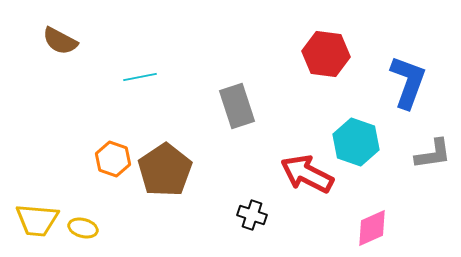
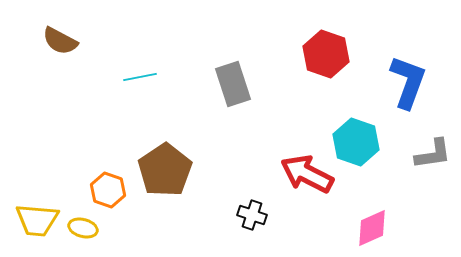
red hexagon: rotated 12 degrees clockwise
gray rectangle: moved 4 px left, 22 px up
orange hexagon: moved 5 px left, 31 px down
